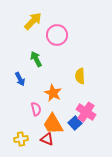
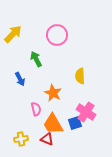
yellow arrow: moved 20 px left, 13 px down
blue square: rotated 24 degrees clockwise
